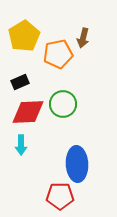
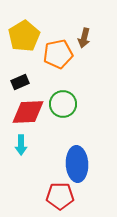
brown arrow: moved 1 px right
